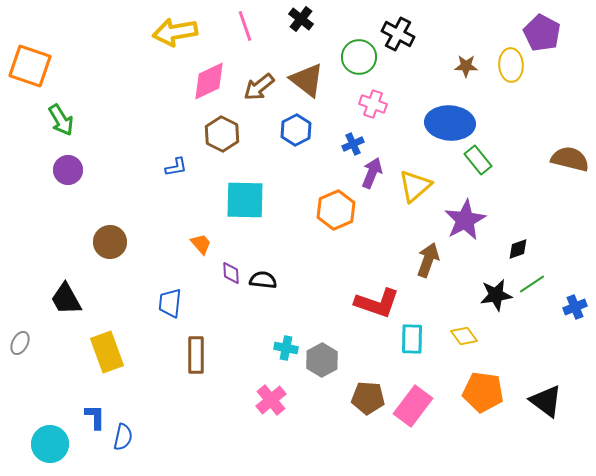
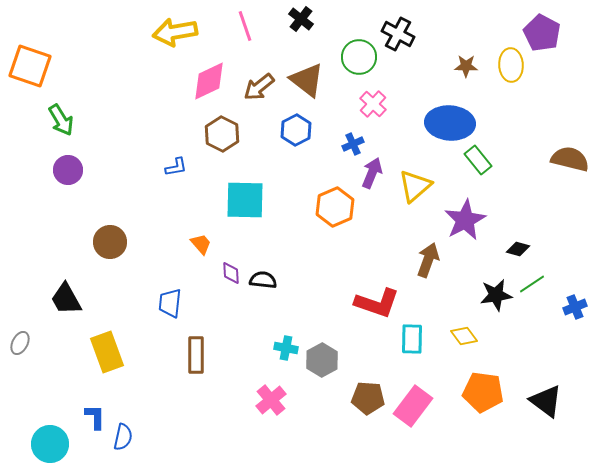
pink cross at (373, 104): rotated 24 degrees clockwise
orange hexagon at (336, 210): moved 1 px left, 3 px up
black diamond at (518, 249): rotated 35 degrees clockwise
